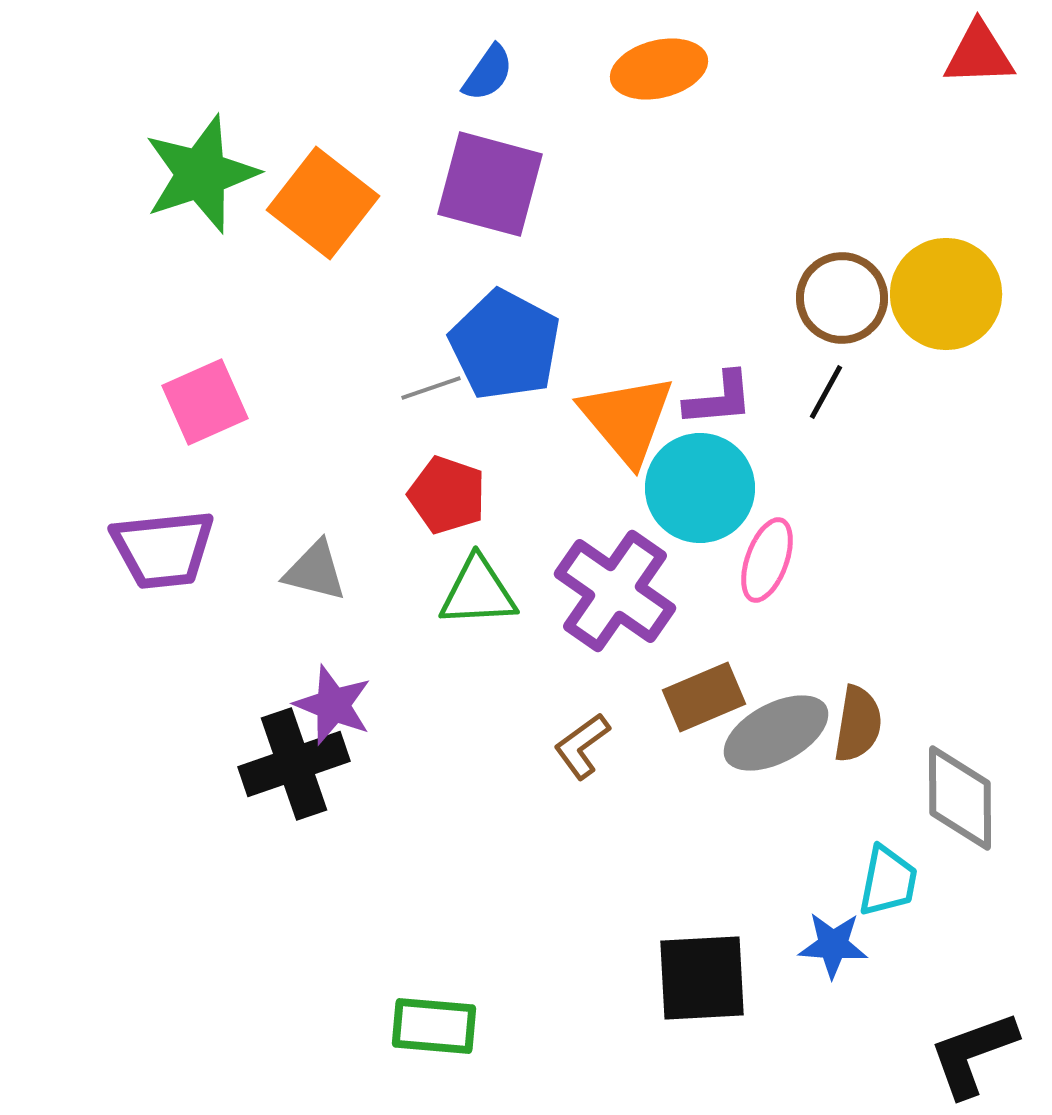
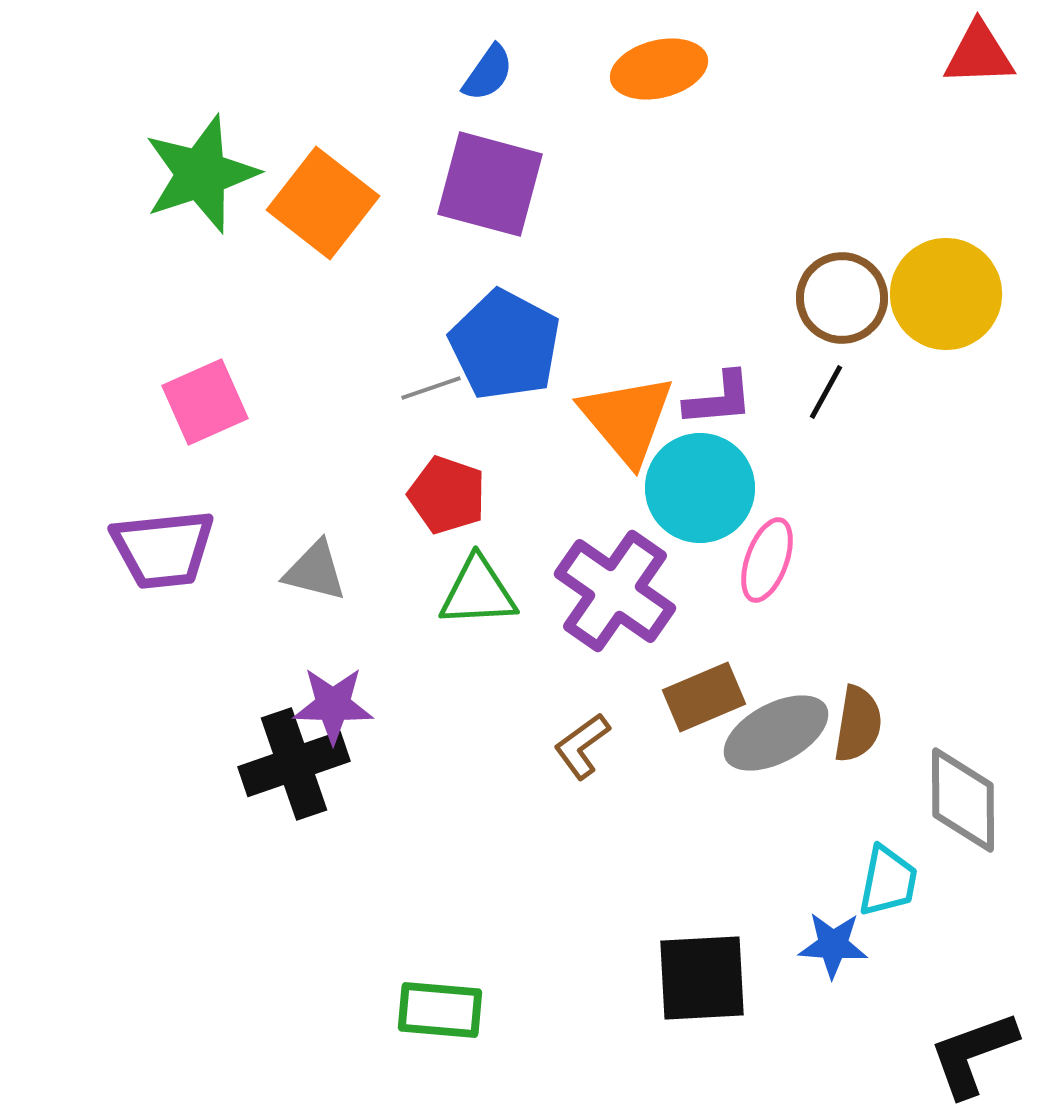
purple star: rotated 20 degrees counterclockwise
gray diamond: moved 3 px right, 2 px down
green rectangle: moved 6 px right, 16 px up
